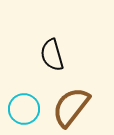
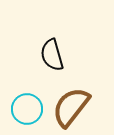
cyan circle: moved 3 px right
